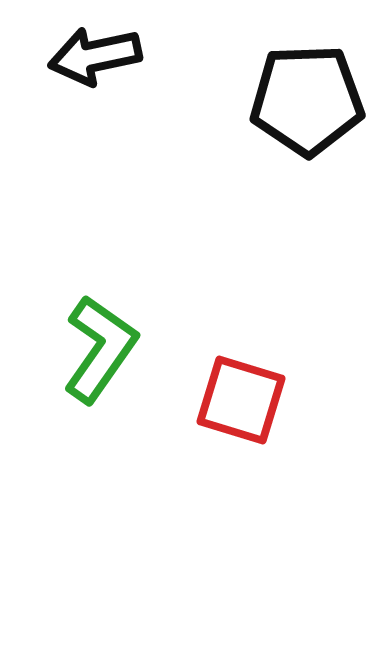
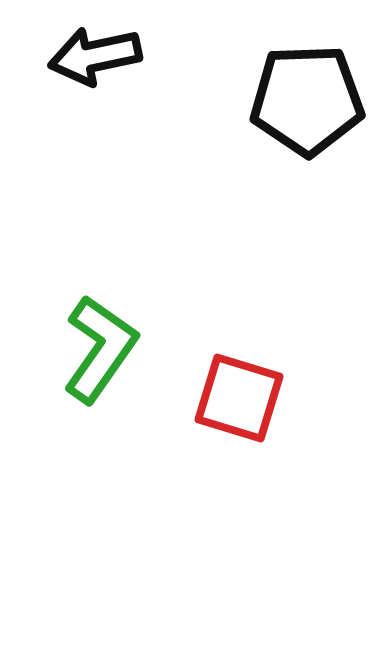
red square: moved 2 px left, 2 px up
